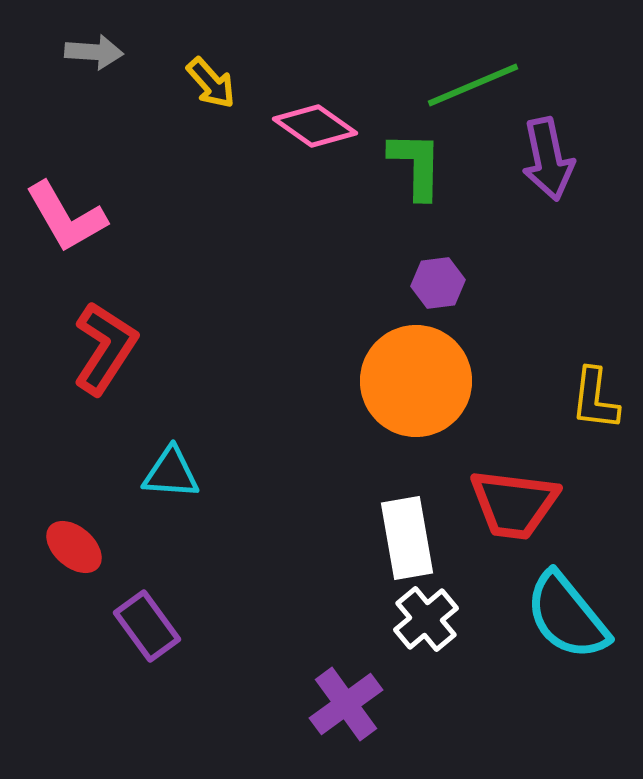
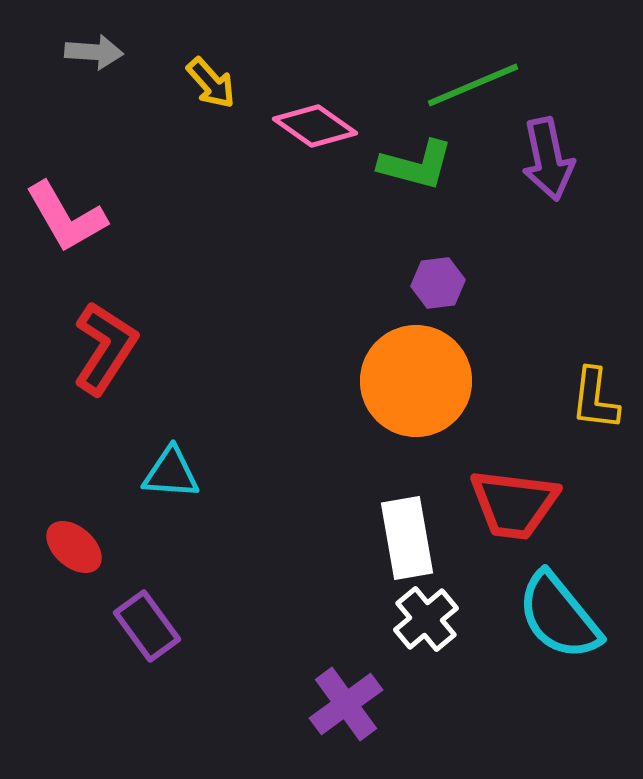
green L-shape: rotated 104 degrees clockwise
cyan semicircle: moved 8 px left
